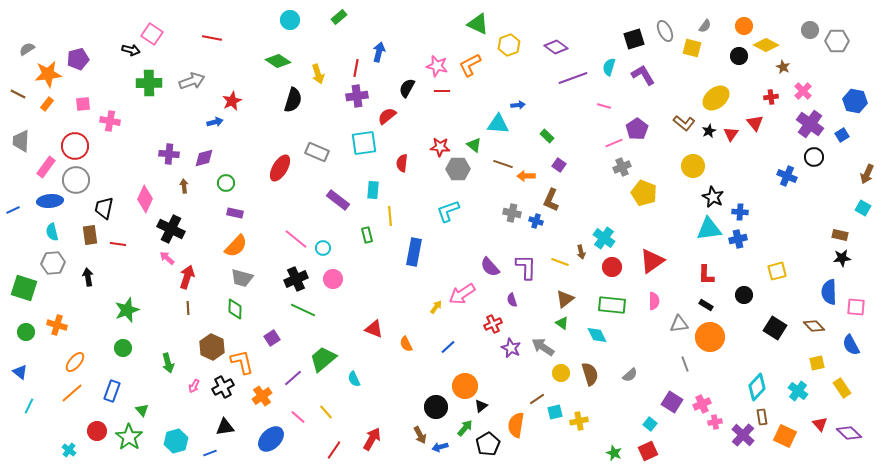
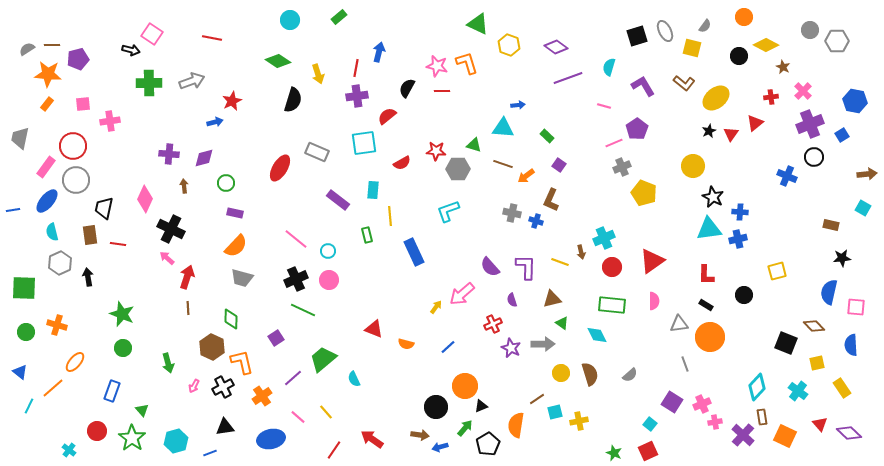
orange circle at (744, 26): moved 9 px up
black square at (634, 39): moved 3 px right, 3 px up
yellow hexagon at (509, 45): rotated 20 degrees counterclockwise
orange L-shape at (470, 65): moved 3 px left, 2 px up; rotated 100 degrees clockwise
orange star at (48, 74): rotated 12 degrees clockwise
purple L-shape at (643, 75): moved 11 px down
purple line at (573, 78): moved 5 px left
brown line at (18, 94): moved 34 px right, 49 px up; rotated 28 degrees counterclockwise
pink cross at (110, 121): rotated 18 degrees counterclockwise
brown L-shape at (684, 123): moved 40 px up
red triangle at (755, 123): rotated 30 degrees clockwise
cyan triangle at (498, 124): moved 5 px right, 4 px down
purple cross at (810, 124): rotated 32 degrees clockwise
gray trapezoid at (21, 141): moved 1 px left, 3 px up; rotated 10 degrees clockwise
green triangle at (474, 145): rotated 21 degrees counterclockwise
red circle at (75, 146): moved 2 px left
red star at (440, 147): moved 4 px left, 4 px down
red semicircle at (402, 163): rotated 126 degrees counterclockwise
brown arrow at (867, 174): rotated 120 degrees counterclockwise
orange arrow at (526, 176): rotated 36 degrees counterclockwise
blue ellipse at (50, 201): moved 3 px left; rotated 45 degrees counterclockwise
blue line at (13, 210): rotated 16 degrees clockwise
brown rectangle at (840, 235): moved 9 px left, 10 px up
cyan cross at (604, 238): rotated 30 degrees clockwise
cyan circle at (323, 248): moved 5 px right, 3 px down
blue rectangle at (414, 252): rotated 36 degrees counterclockwise
gray hexagon at (53, 263): moved 7 px right; rotated 20 degrees counterclockwise
pink circle at (333, 279): moved 4 px left, 1 px down
green square at (24, 288): rotated 16 degrees counterclockwise
blue semicircle at (829, 292): rotated 15 degrees clockwise
pink arrow at (462, 294): rotated 8 degrees counterclockwise
brown triangle at (565, 299): moved 13 px left; rotated 24 degrees clockwise
green diamond at (235, 309): moved 4 px left, 10 px down
green star at (127, 310): moved 5 px left, 4 px down; rotated 30 degrees counterclockwise
black square at (775, 328): moved 11 px right, 15 px down; rotated 10 degrees counterclockwise
purple square at (272, 338): moved 4 px right
orange semicircle at (406, 344): rotated 49 degrees counterclockwise
blue semicircle at (851, 345): rotated 25 degrees clockwise
gray arrow at (543, 347): moved 3 px up; rotated 145 degrees clockwise
orange line at (72, 393): moved 19 px left, 5 px up
black triangle at (481, 406): rotated 16 degrees clockwise
brown arrow at (420, 435): rotated 54 degrees counterclockwise
green star at (129, 437): moved 3 px right, 1 px down
blue ellipse at (271, 439): rotated 32 degrees clockwise
red arrow at (372, 439): rotated 85 degrees counterclockwise
